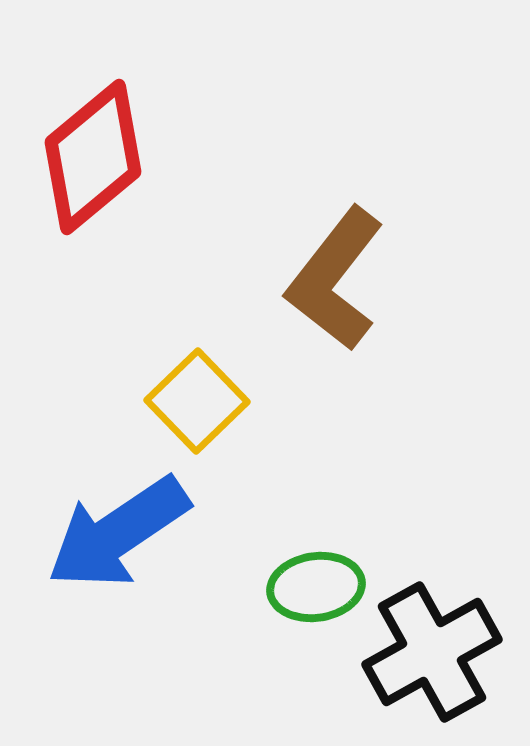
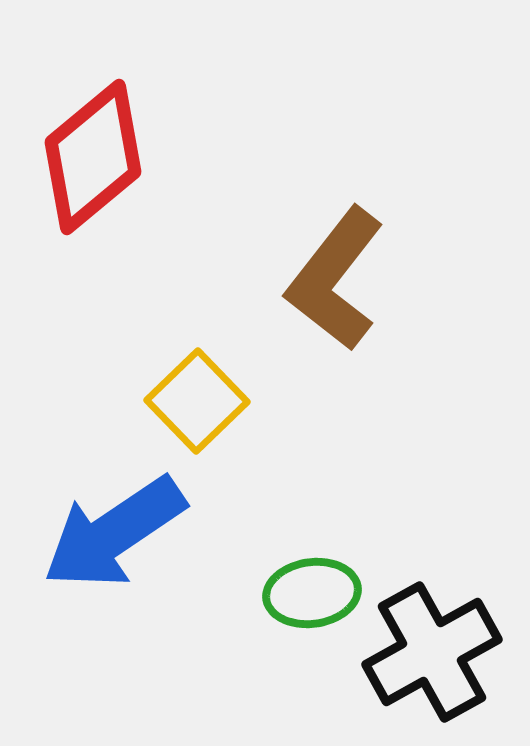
blue arrow: moved 4 px left
green ellipse: moved 4 px left, 6 px down
